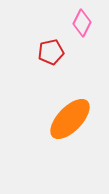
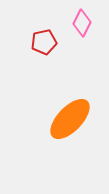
red pentagon: moved 7 px left, 10 px up
